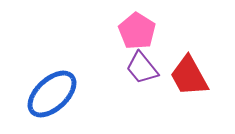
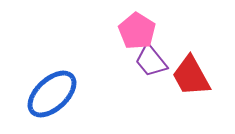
purple trapezoid: moved 9 px right, 7 px up
red trapezoid: moved 2 px right
